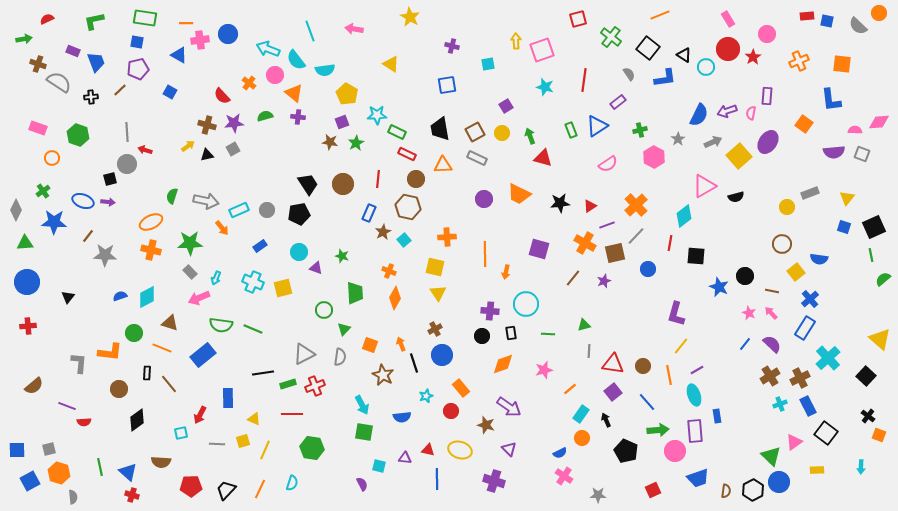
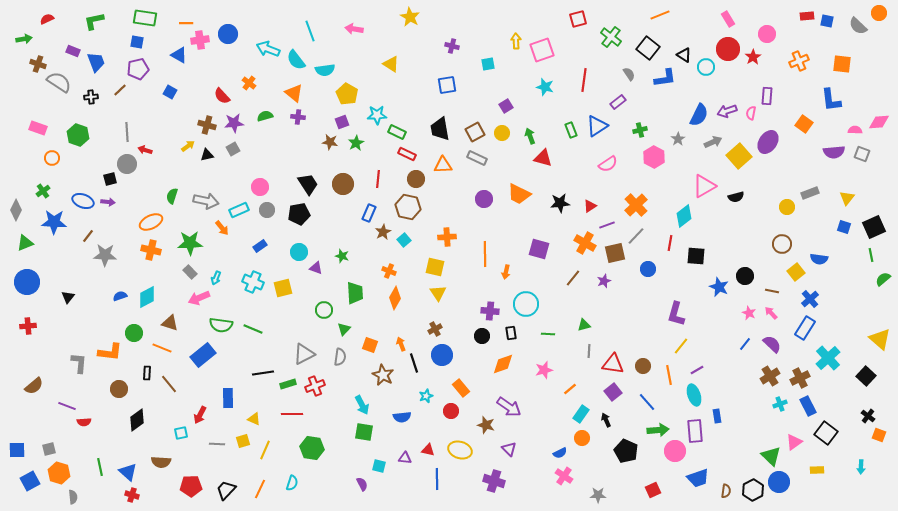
pink circle at (275, 75): moved 15 px left, 112 px down
green triangle at (25, 243): rotated 18 degrees counterclockwise
